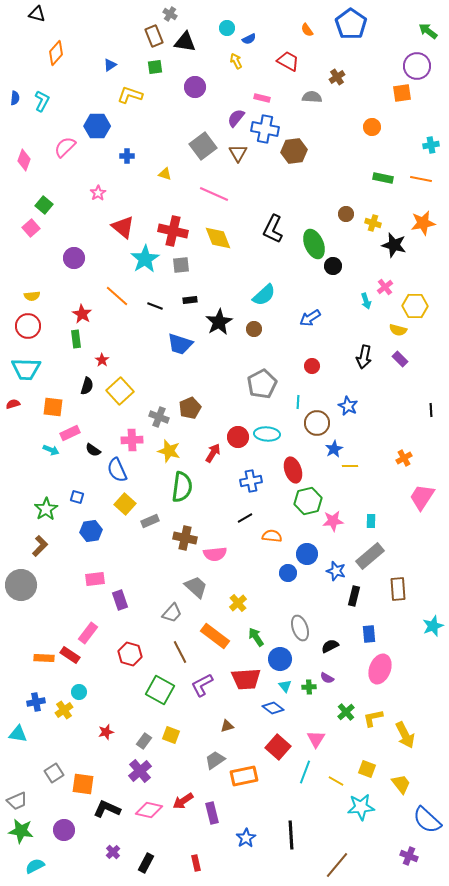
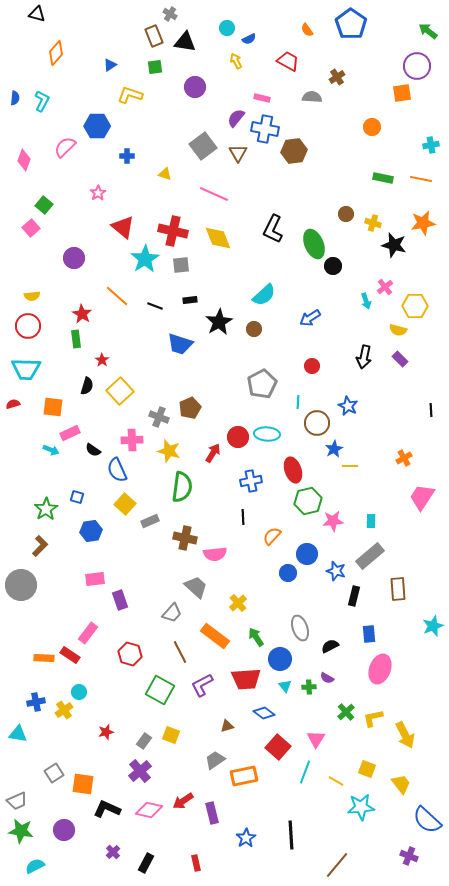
black line at (245, 518): moved 2 px left, 1 px up; rotated 63 degrees counterclockwise
orange semicircle at (272, 536): rotated 54 degrees counterclockwise
blue diamond at (273, 708): moved 9 px left, 5 px down
